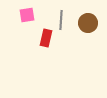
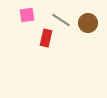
gray line: rotated 60 degrees counterclockwise
